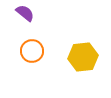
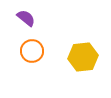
purple semicircle: moved 1 px right, 5 px down
